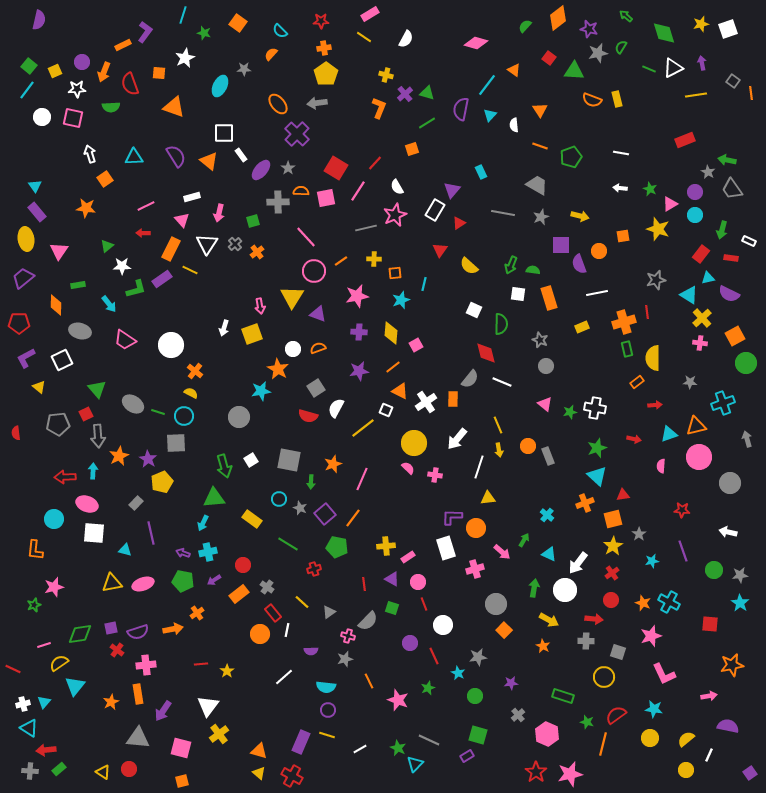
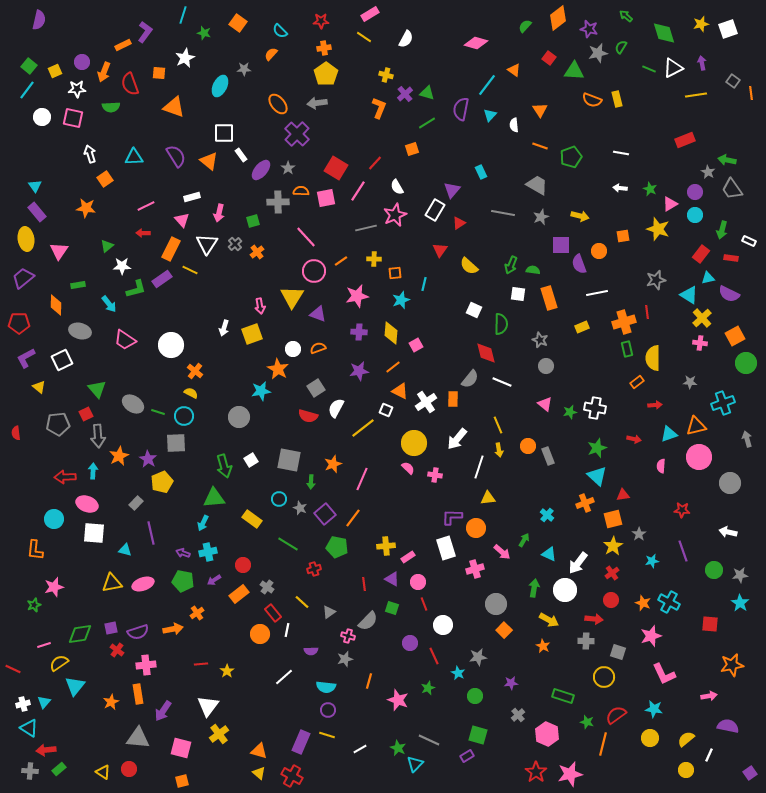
orange line at (369, 681): rotated 42 degrees clockwise
